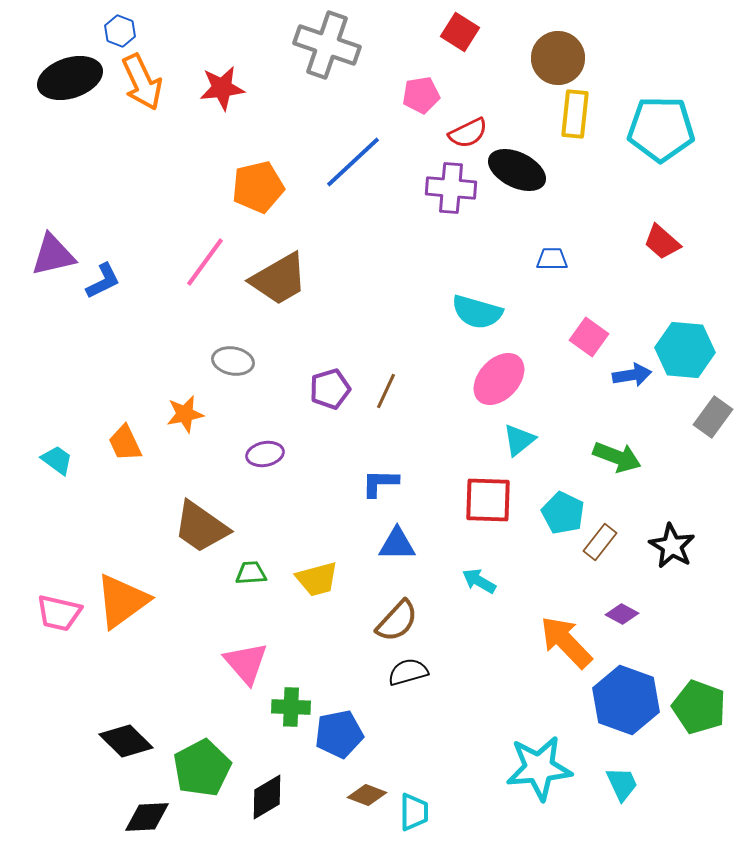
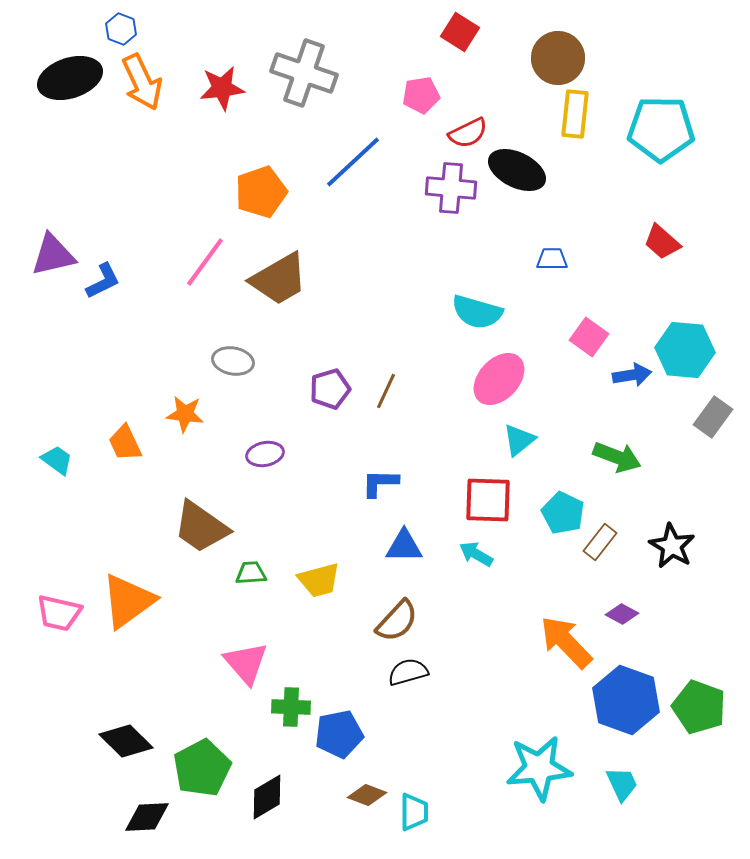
blue hexagon at (120, 31): moved 1 px right, 2 px up
gray cross at (327, 45): moved 23 px left, 28 px down
orange pentagon at (258, 187): moved 3 px right, 5 px down; rotated 6 degrees counterclockwise
orange star at (185, 414): rotated 18 degrees clockwise
blue triangle at (397, 544): moved 7 px right, 2 px down
yellow trapezoid at (317, 579): moved 2 px right, 1 px down
cyan arrow at (479, 581): moved 3 px left, 27 px up
orange triangle at (122, 601): moved 6 px right
